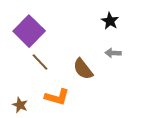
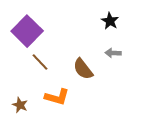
purple square: moved 2 px left
